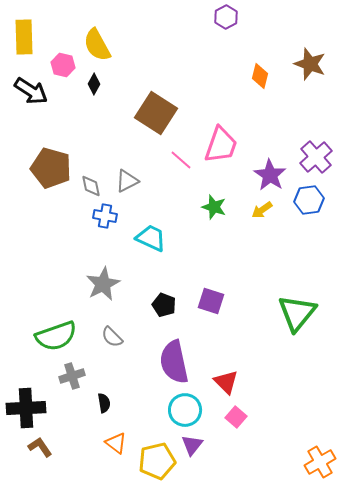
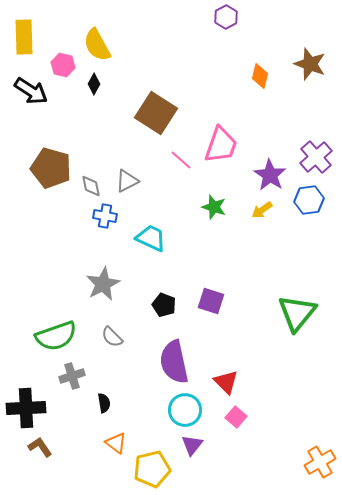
yellow pentagon: moved 5 px left, 8 px down
